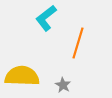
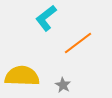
orange line: rotated 36 degrees clockwise
